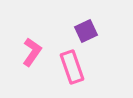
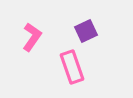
pink L-shape: moved 15 px up
